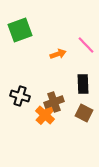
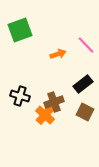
black rectangle: rotated 54 degrees clockwise
brown square: moved 1 px right, 1 px up
